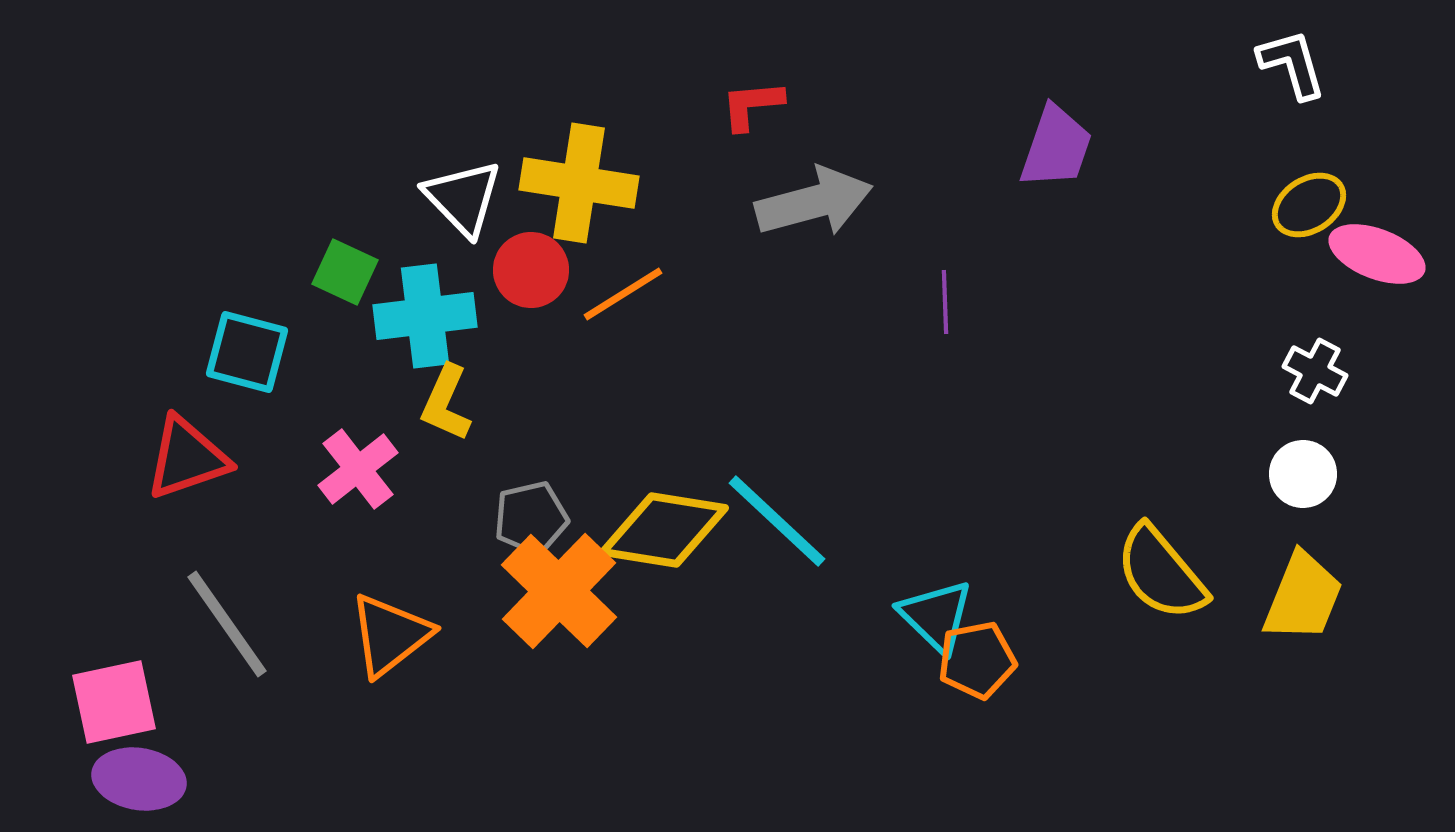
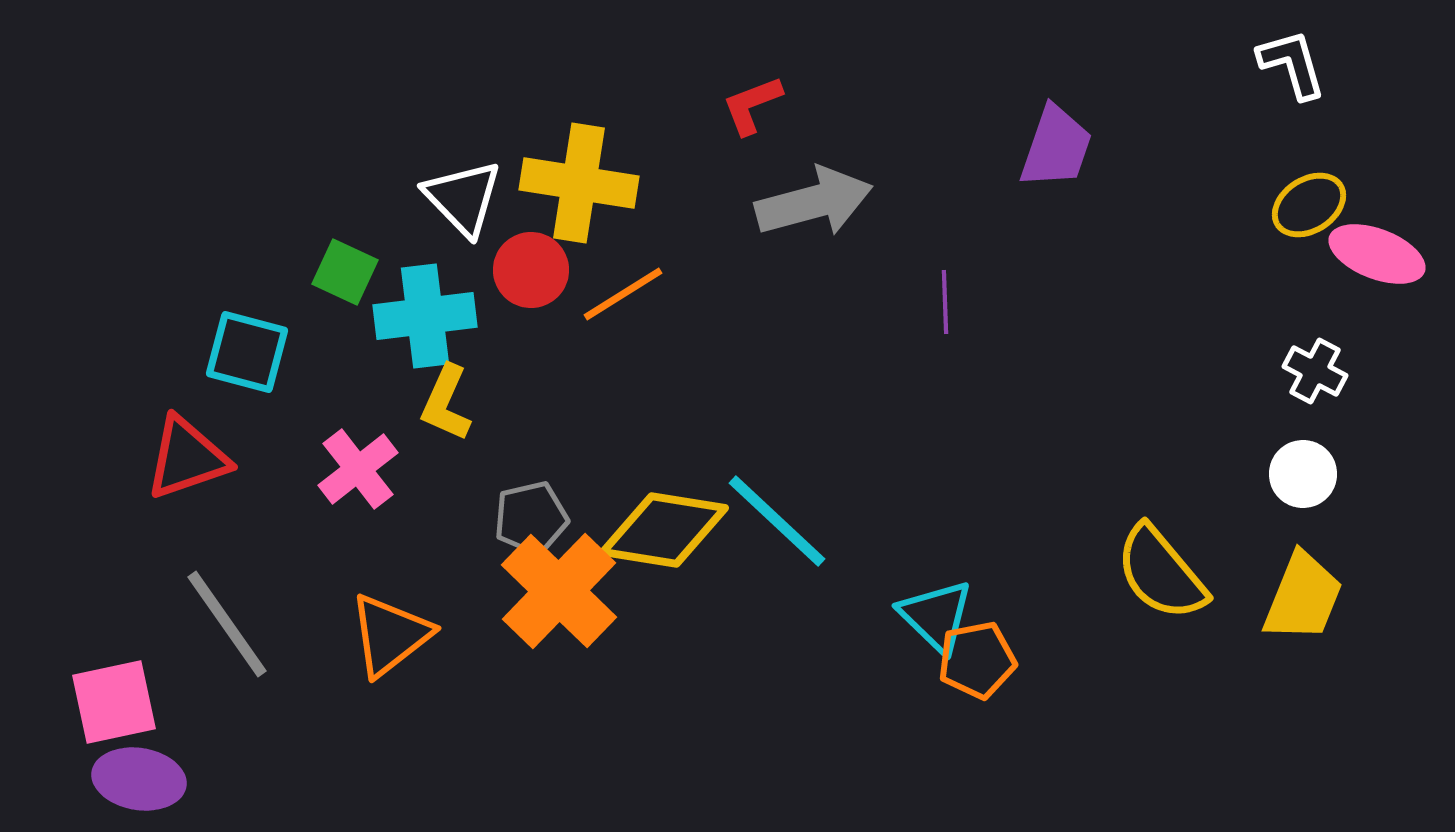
red L-shape: rotated 16 degrees counterclockwise
